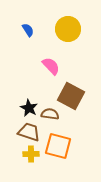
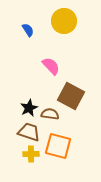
yellow circle: moved 4 px left, 8 px up
black star: rotated 18 degrees clockwise
